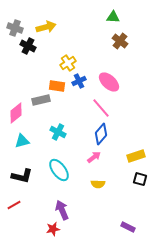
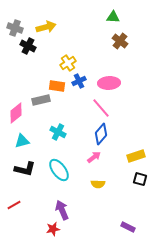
pink ellipse: moved 1 px down; rotated 45 degrees counterclockwise
black L-shape: moved 3 px right, 7 px up
